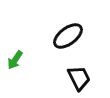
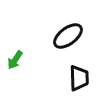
black trapezoid: rotated 24 degrees clockwise
